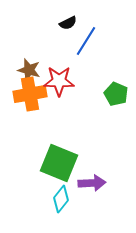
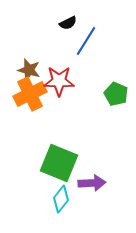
orange cross: rotated 16 degrees counterclockwise
